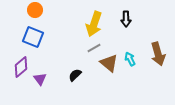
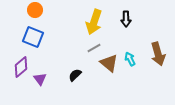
yellow arrow: moved 2 px up
